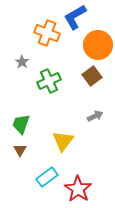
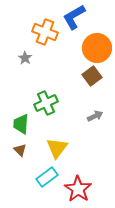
blue L-shape: moved 1 px left
orange cross: moved 2 px left, 1 px up
orange circle: moved 1 px left, 3 px down
gray star: moved 3 px right, 4 px up
green cross: moved 3 px left, 22 px down
green trapezoid: rotated 15 degrees counterclockwise
yellow triangle: moved 6 px left, 7 px down
brown triangle: rotated 16 degrees counterclockwise
